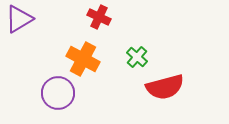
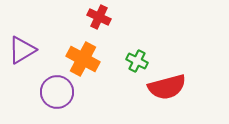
purple triangle: moved 3 px right, 31 px down
green cross: moved 4 px down; rotated 15 degrees counterclockwise
red semicircle: moved 2 px right
purple circle: moved 1 px left, 1 px up
